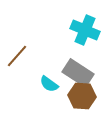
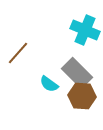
brown line: moved 1 px right, 3 px up
gray rectangle: moved 1 px left; rotated 12 degrees clockwise
